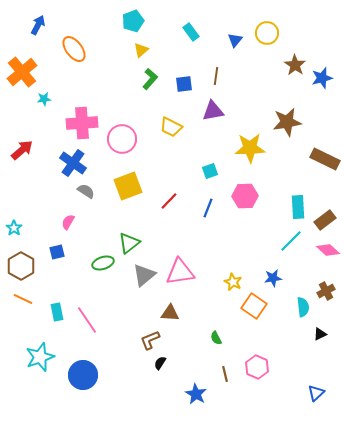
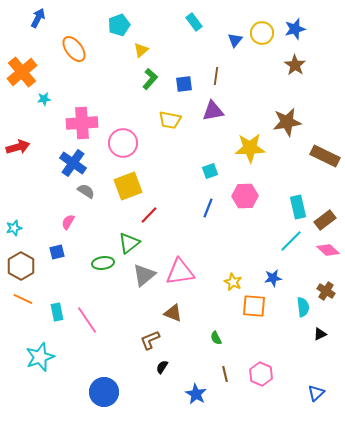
cyan pentagon at (133, 21): moved 14 px left, 4 px down
blue arrow at (38, 25): moved 7 px up
cyan rectangle at (191, 32): moved 3 px right, 10 px up
yellow circle at (267, 33): moved 5 px left
blue star at (322, 78): moved 27 px left, 49 px up
yellow trapezoid at (171, 127): moved 1 px left, 7 px up; rotated 15 degrees counterclockwise
pink circle at (122, 139): moved 1 px right, 4 px down
red arrow at (22, 150): moved 4 px left, 3 px up; rotated 25 degrees clockwise
brown rectangle at (325, 159): moved 3 px up
red line at (169, 201): moved 20 px left, 14 px down
cyan rectangle at (298, 207): rotated 10 degrees counterclockwise
cyan star at (14, 228): rotated 21 degrees clockwise
green ellipse at (103, 263): rotated 10 degrees clockwise
brown cross at (326, 291): rotated 30 degrees counterclockwise
orange square at (254, 306): rotated 30 degrees counterclockwise
brown triangle at (170, 313): moved 3 px right; rotated 18 degrees clockwise
black semicircle at (160, 363): moved 2 px right, 4 px down
pink hexagon at (257, 367): moved 4 px right, 7 px down
blue circle at (83, 375): moved 21 px right, 17 px down
